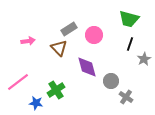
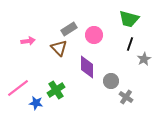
purple diamond: rotated 15 degrees clockwise
pink line: moved 6 px down
